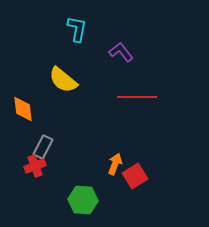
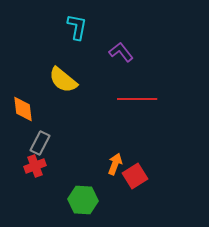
cyan L-shape: moved 2 px up
red line: moved 2 px down
gray rectangle: moved 3 px left, 4 px up
